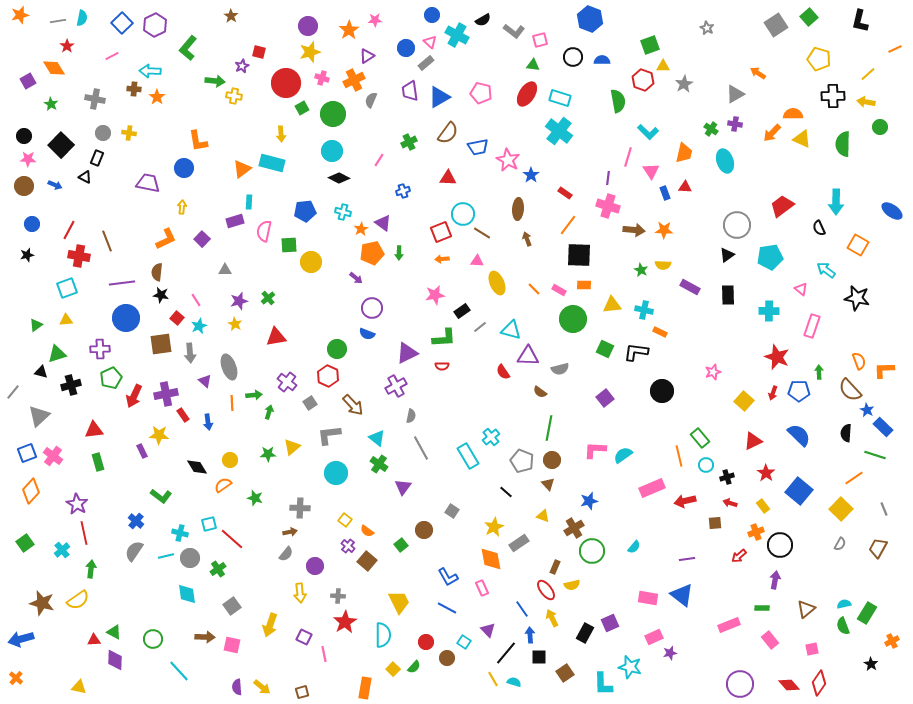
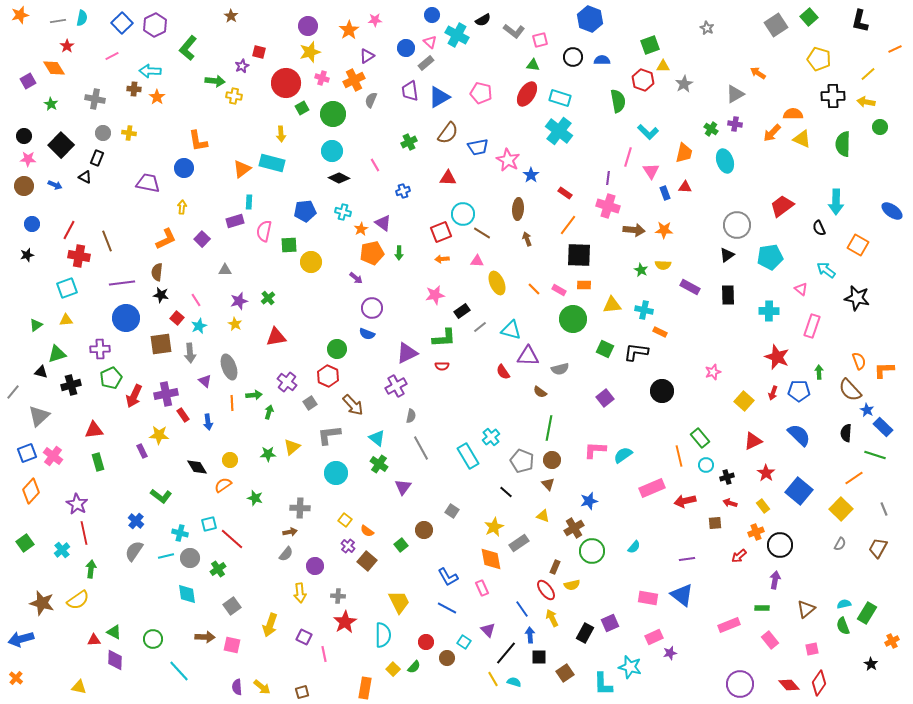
pink line at (379, 160): moved 4 px left, 5 px down; rotated 64 degrees counterclockwise
